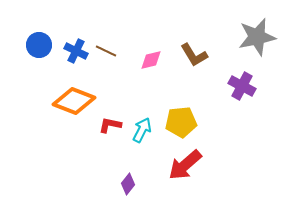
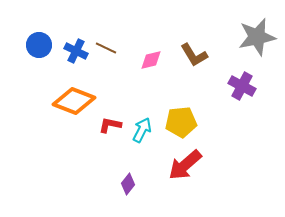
brown line: moved 3 px up
